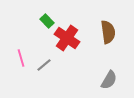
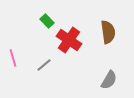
red cross: moved 2 px right, 2 px down
pink line: moved 8 px left
